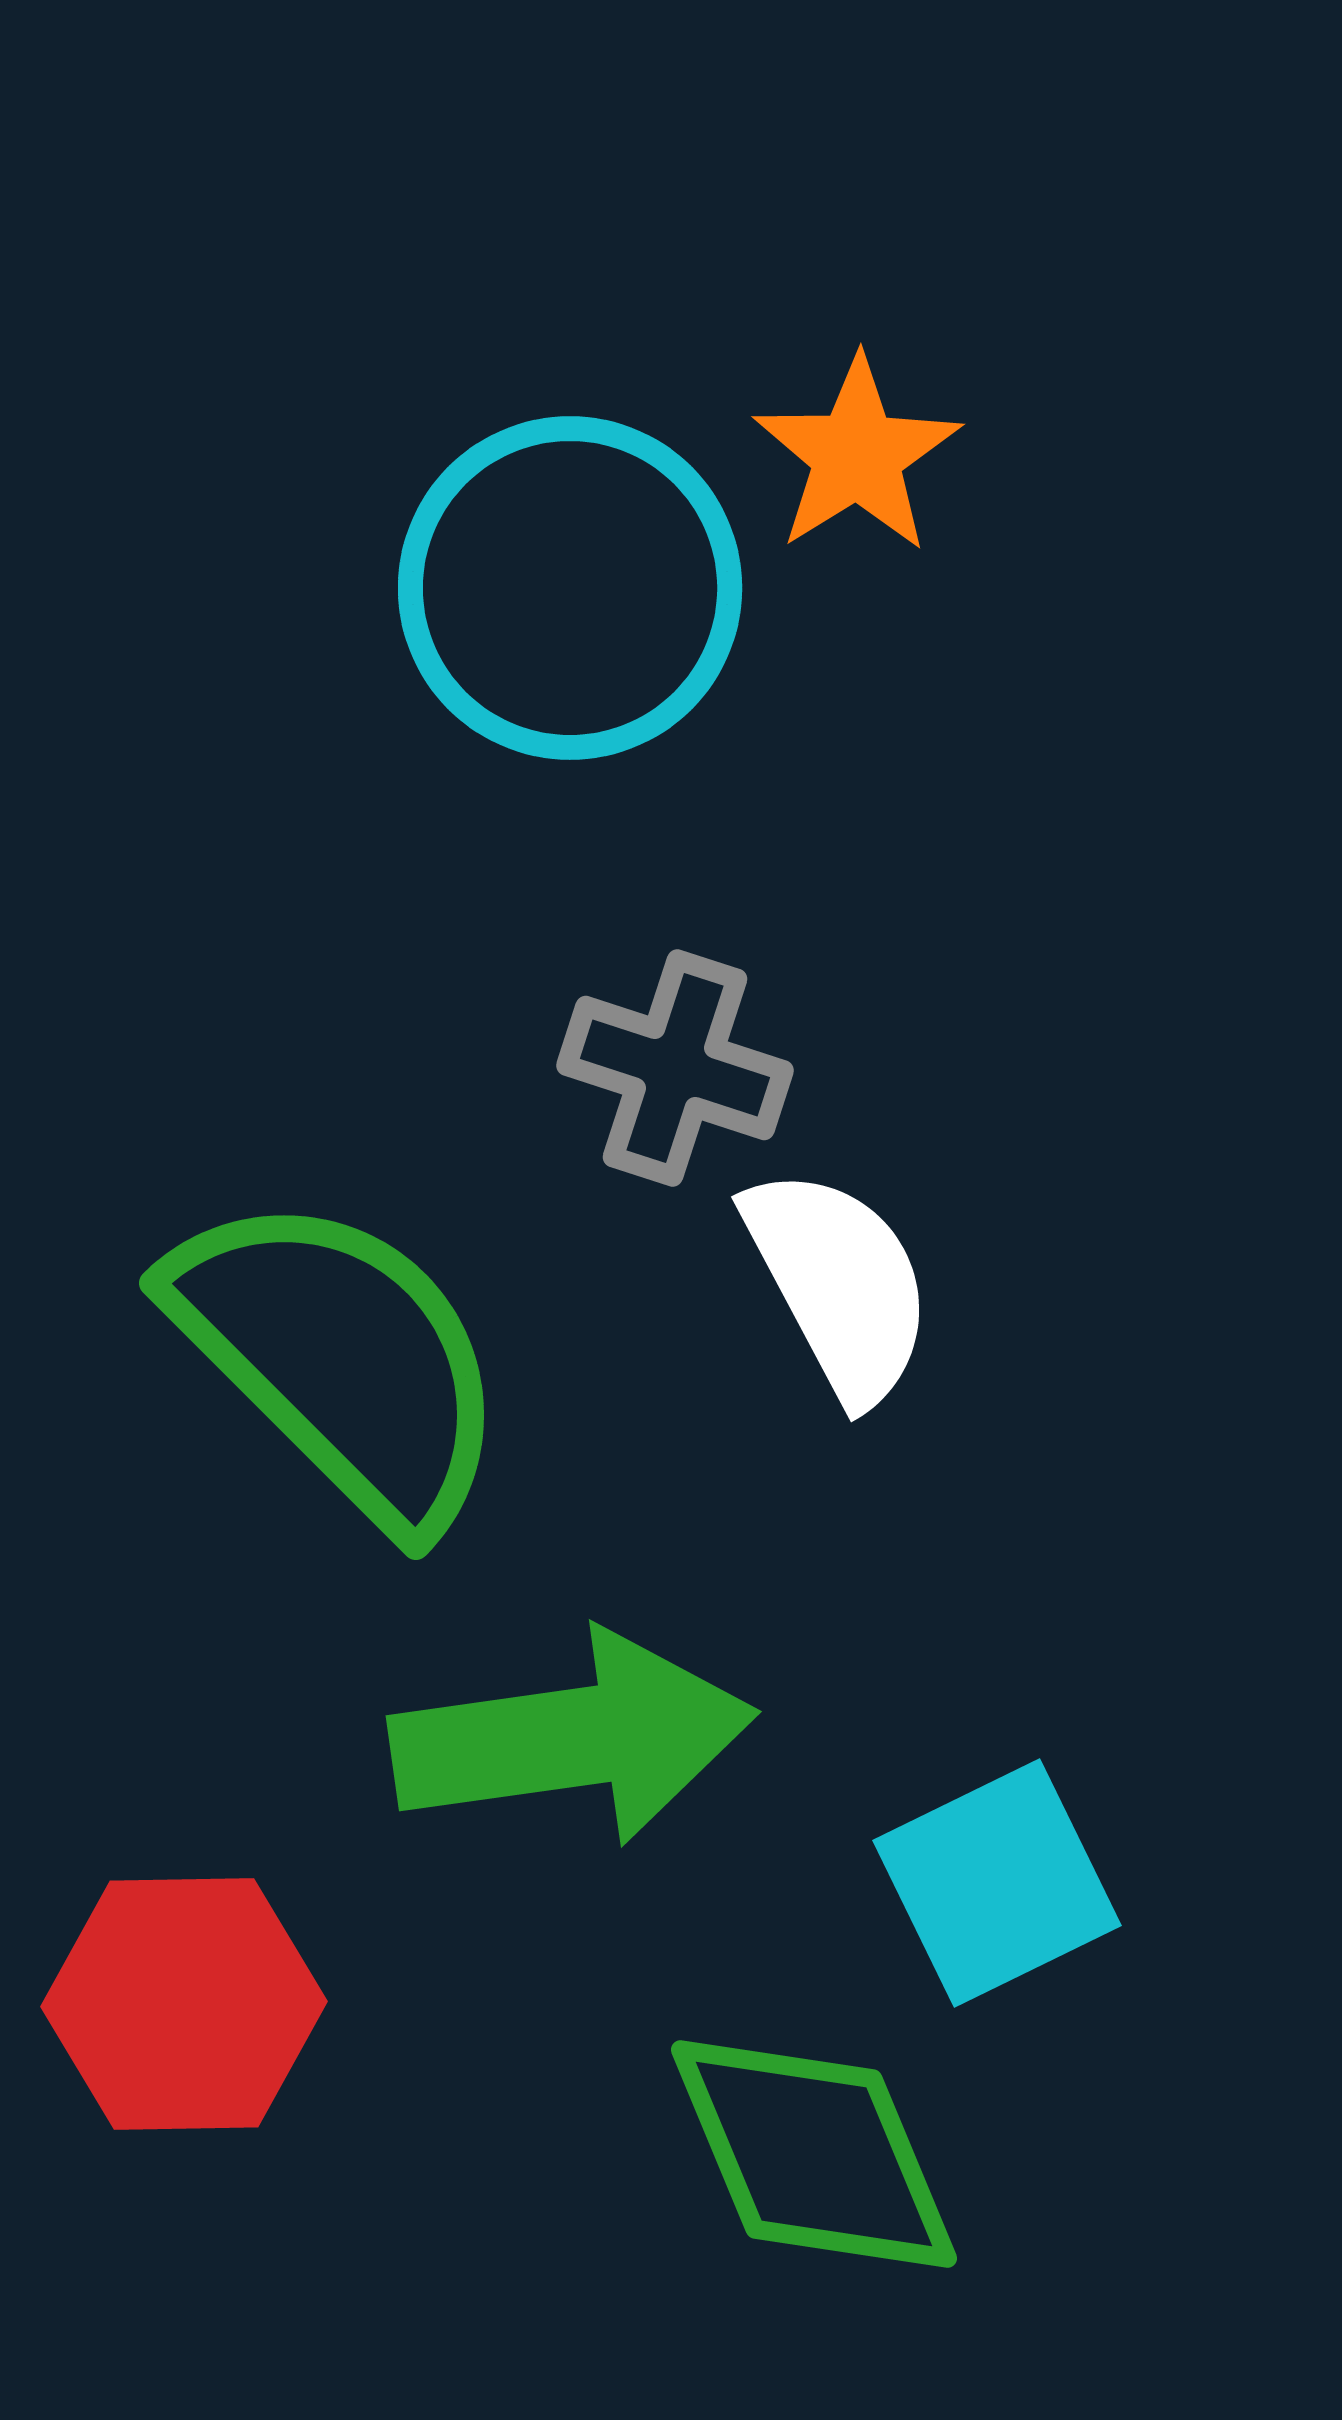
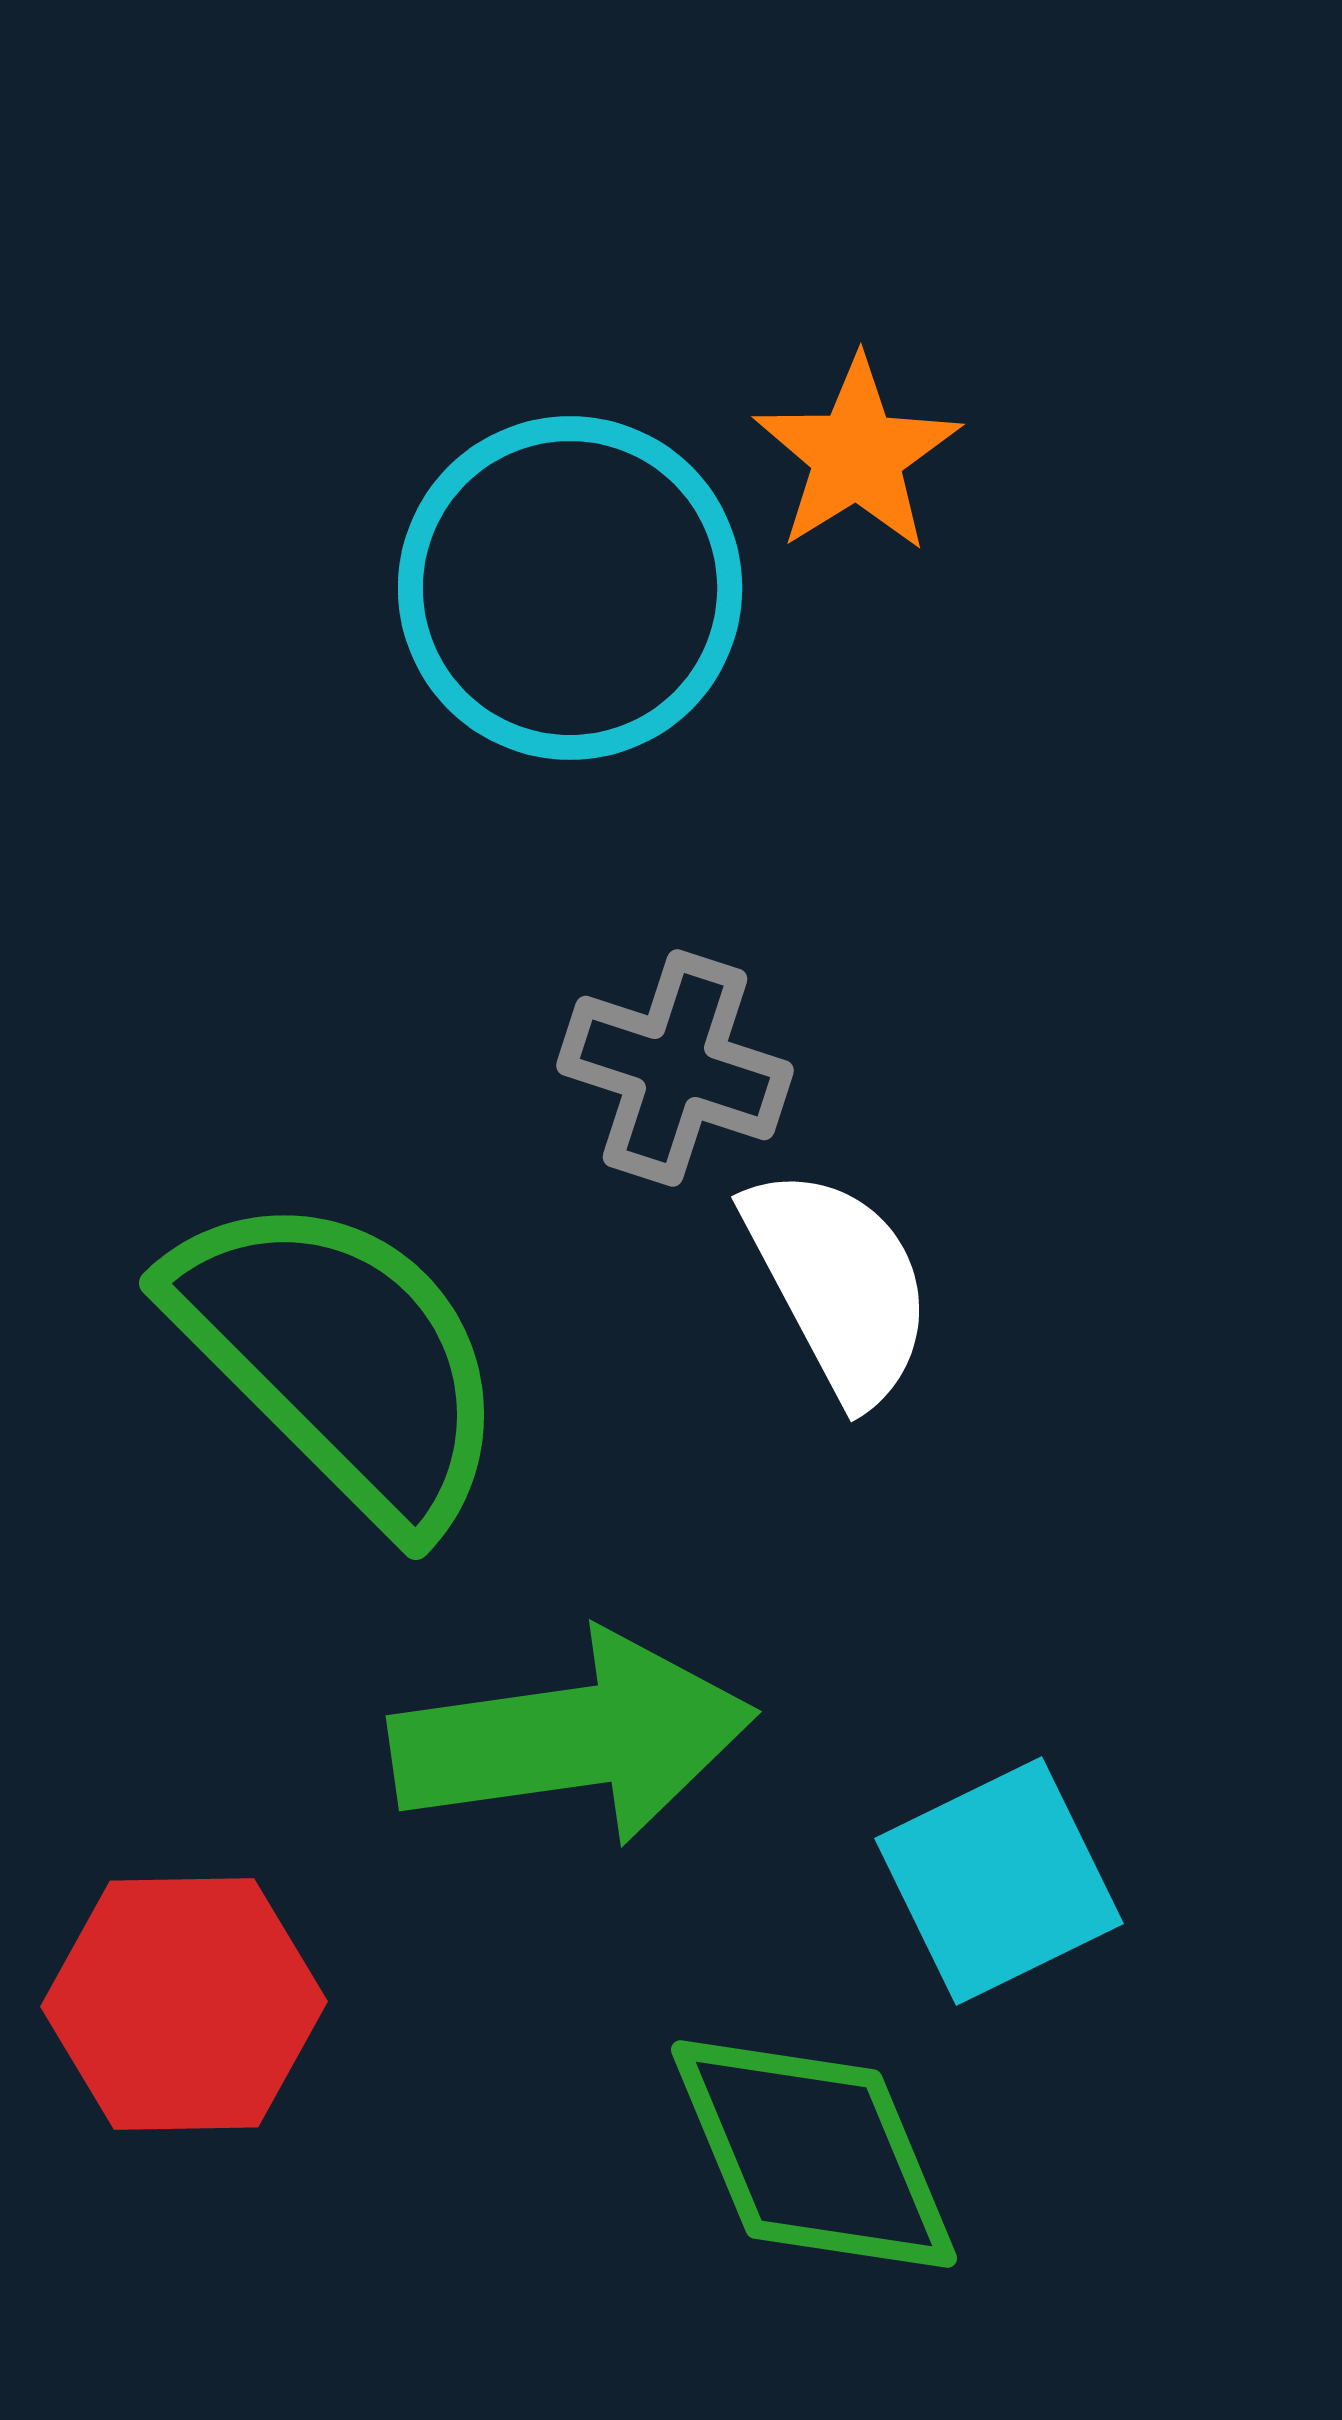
cyan square: moved 2 px right, 2 px up
